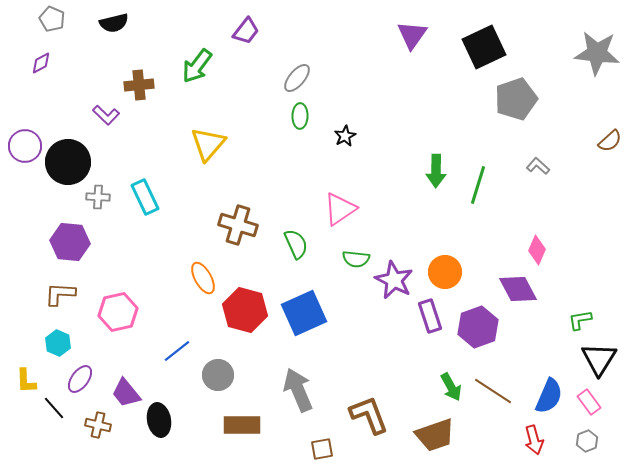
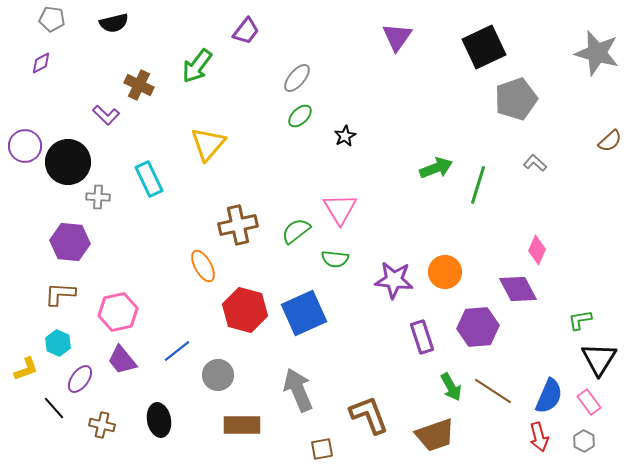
gray pentagon at (52, 19): rotated 15 degrees counterclockwise
purple triangle at (412, 35): moved 15 px left, 2 px down
gray star at (597, 53): rotated 9 degrees clockwise
brown cross at (139, 85): rotated 32 degrees clockwise
green ellipse at (300, 116): rotated 45 degrees clockwise
gray L-shape at (538, 166): moved 3 px left, 3 px up
green arrow at (436, 171): moved 3 px up; rotated 112 degrees counterclockwise
cyan rectangle at (145, 197): moved 4 px right, 18 px up
pink triangle at (340, 209): rotated 27 degrees counterclockwise
brown cross at (238, 225): rotated 30 degrees counterclockwise
green semicircle at (296, 244): moved 13 px up; rotated 104 degrees counterclockwise
green semicircle at (356, 259): moved 21 px left
orange ellipse at (203, 278): moved 12 px up
purple star at (394, 280): rotated 21 degrees counterclockwise
purple rectangle at (430, 316): moved 8 px left, 21 px down
purple hexagon at (478, 327): rotated 15 degrees clockwise
yellow L-shape at (26, 381): moved 12 px up; rotated 108 degrees counterclockwise
purple trapezoid at (126, 393): moved 4 px left, 33 px up
brown cross at (98, 425): moved 4 px right
red arrow at (534, 440): moved 5 px right, 3 px up
gray hexagon at (587, 441): moved 3 px left; rotated 10 degrees counterclockwise
